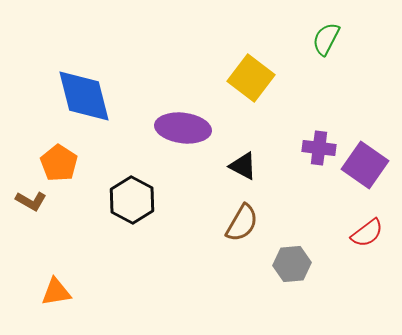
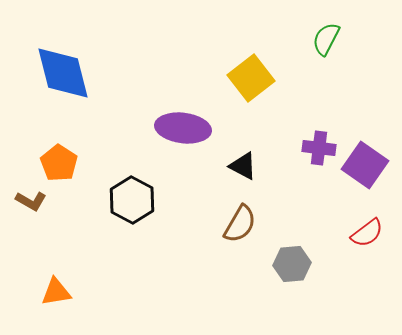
yellow square: rotated 15 degrees clockwise
blue diamond: moved 21 px left, 23 px up
brown semicircle: moved 2 px left, 1 px down
